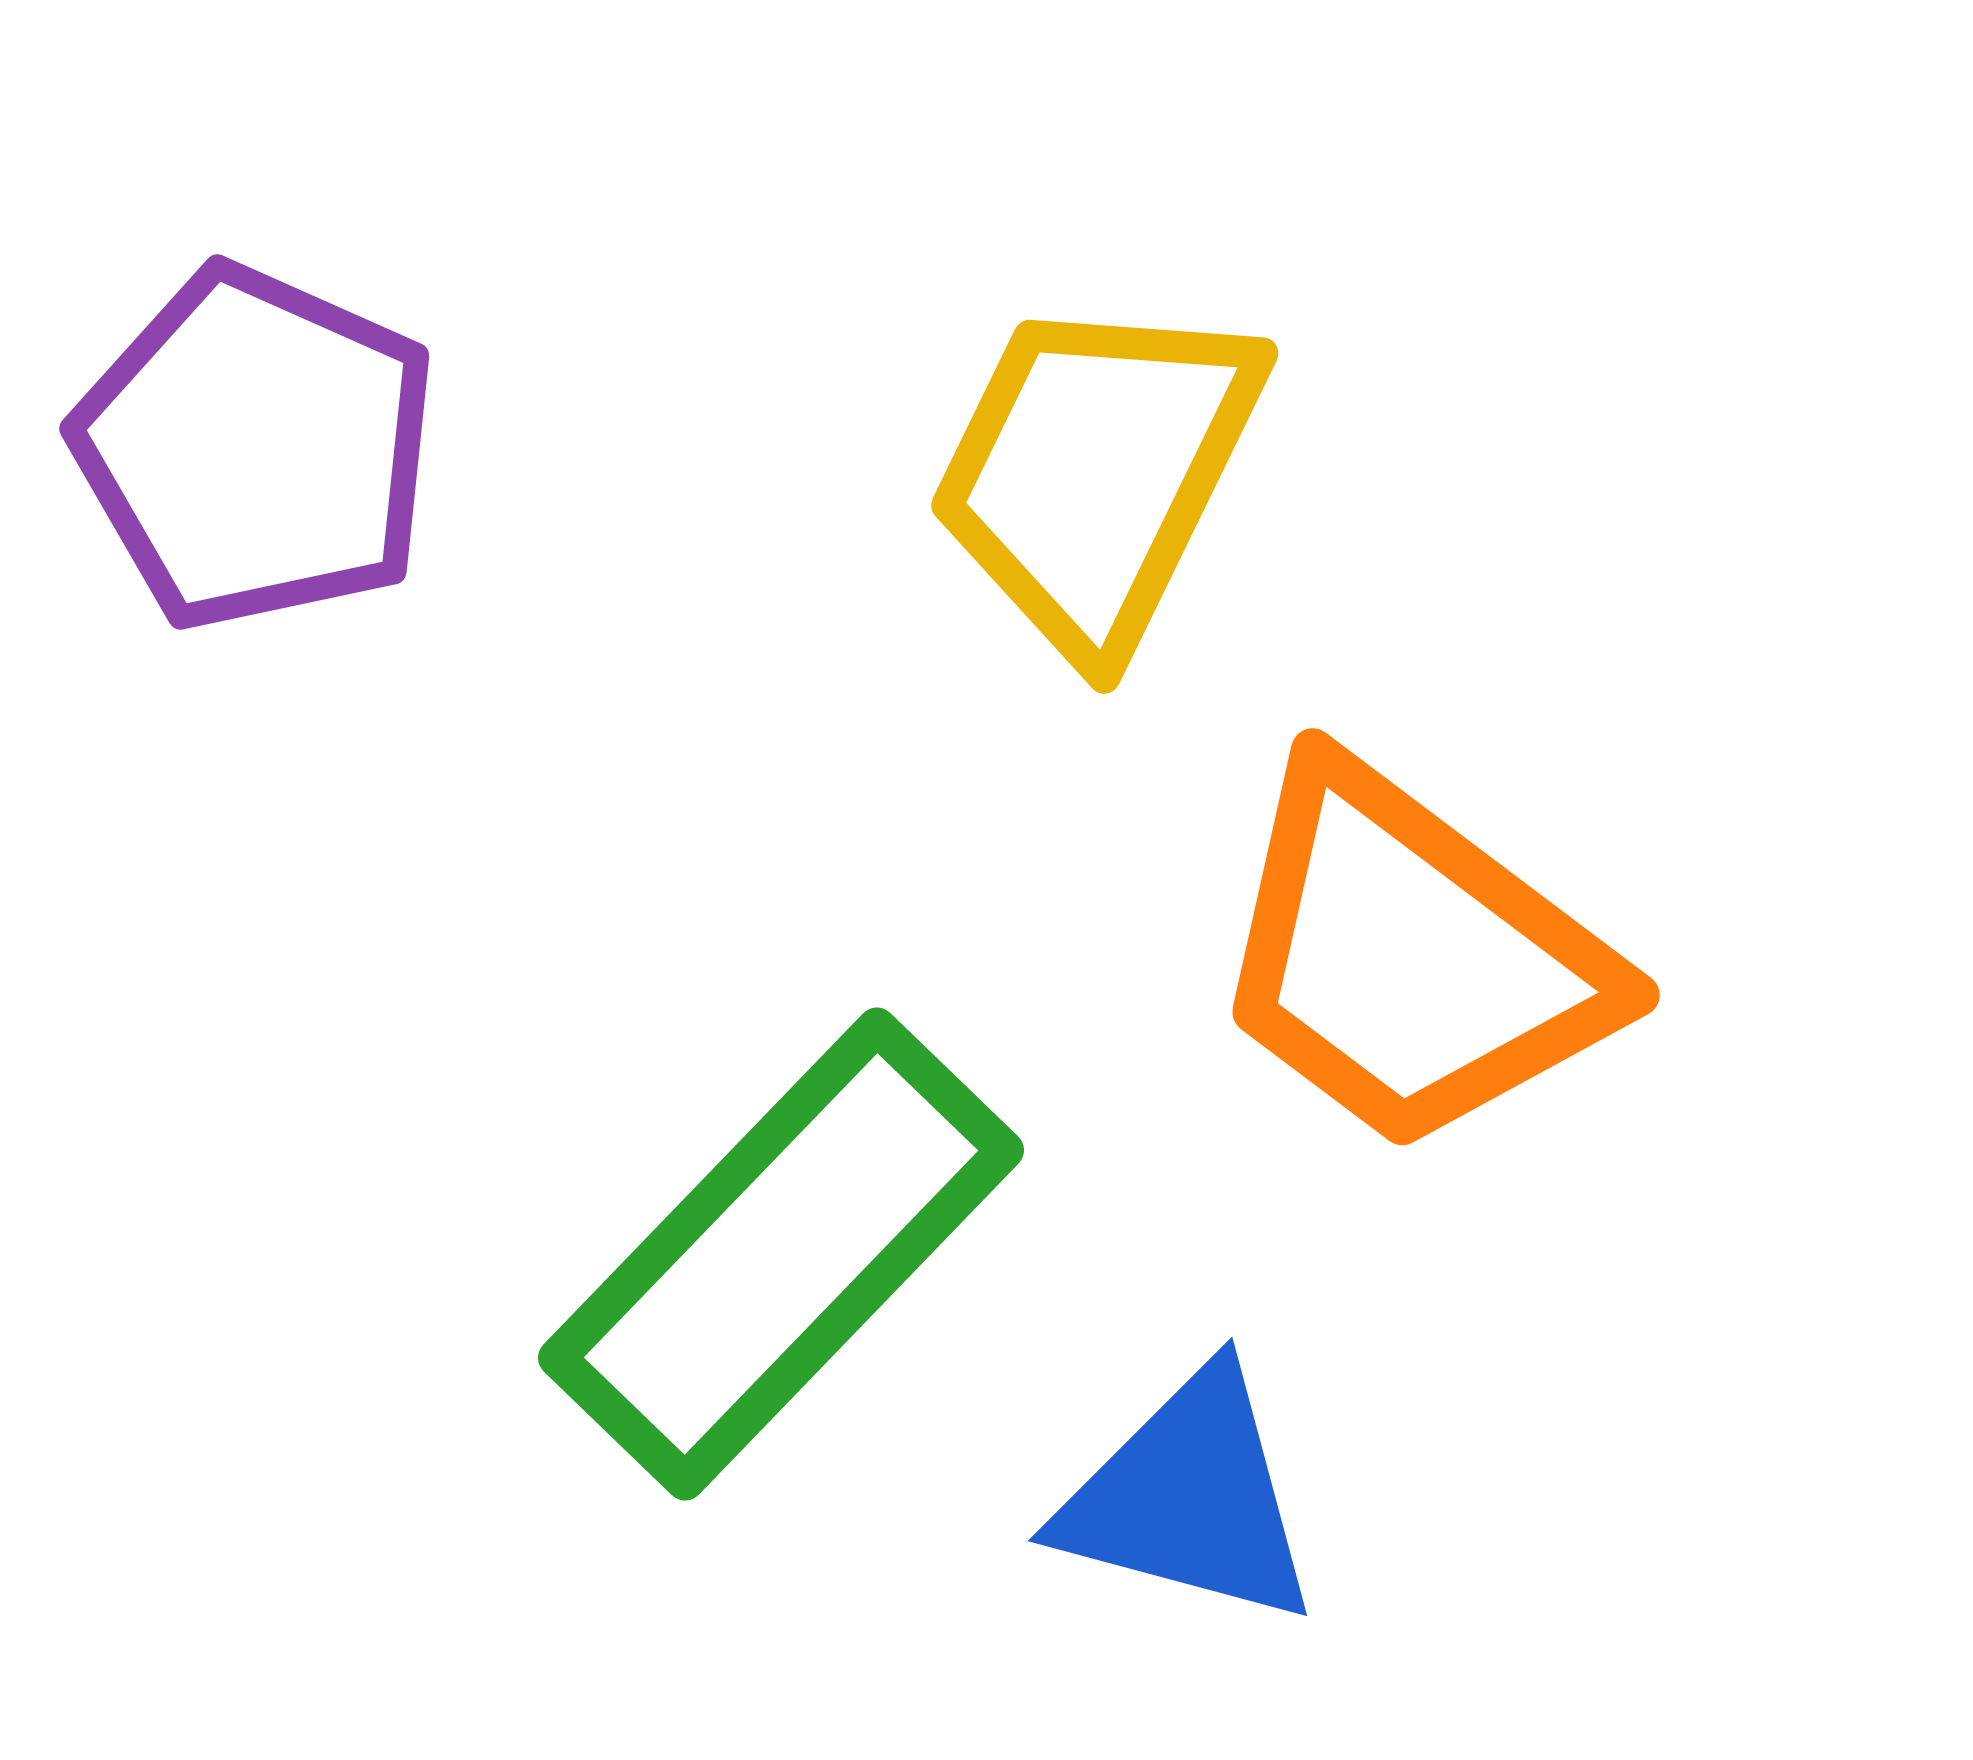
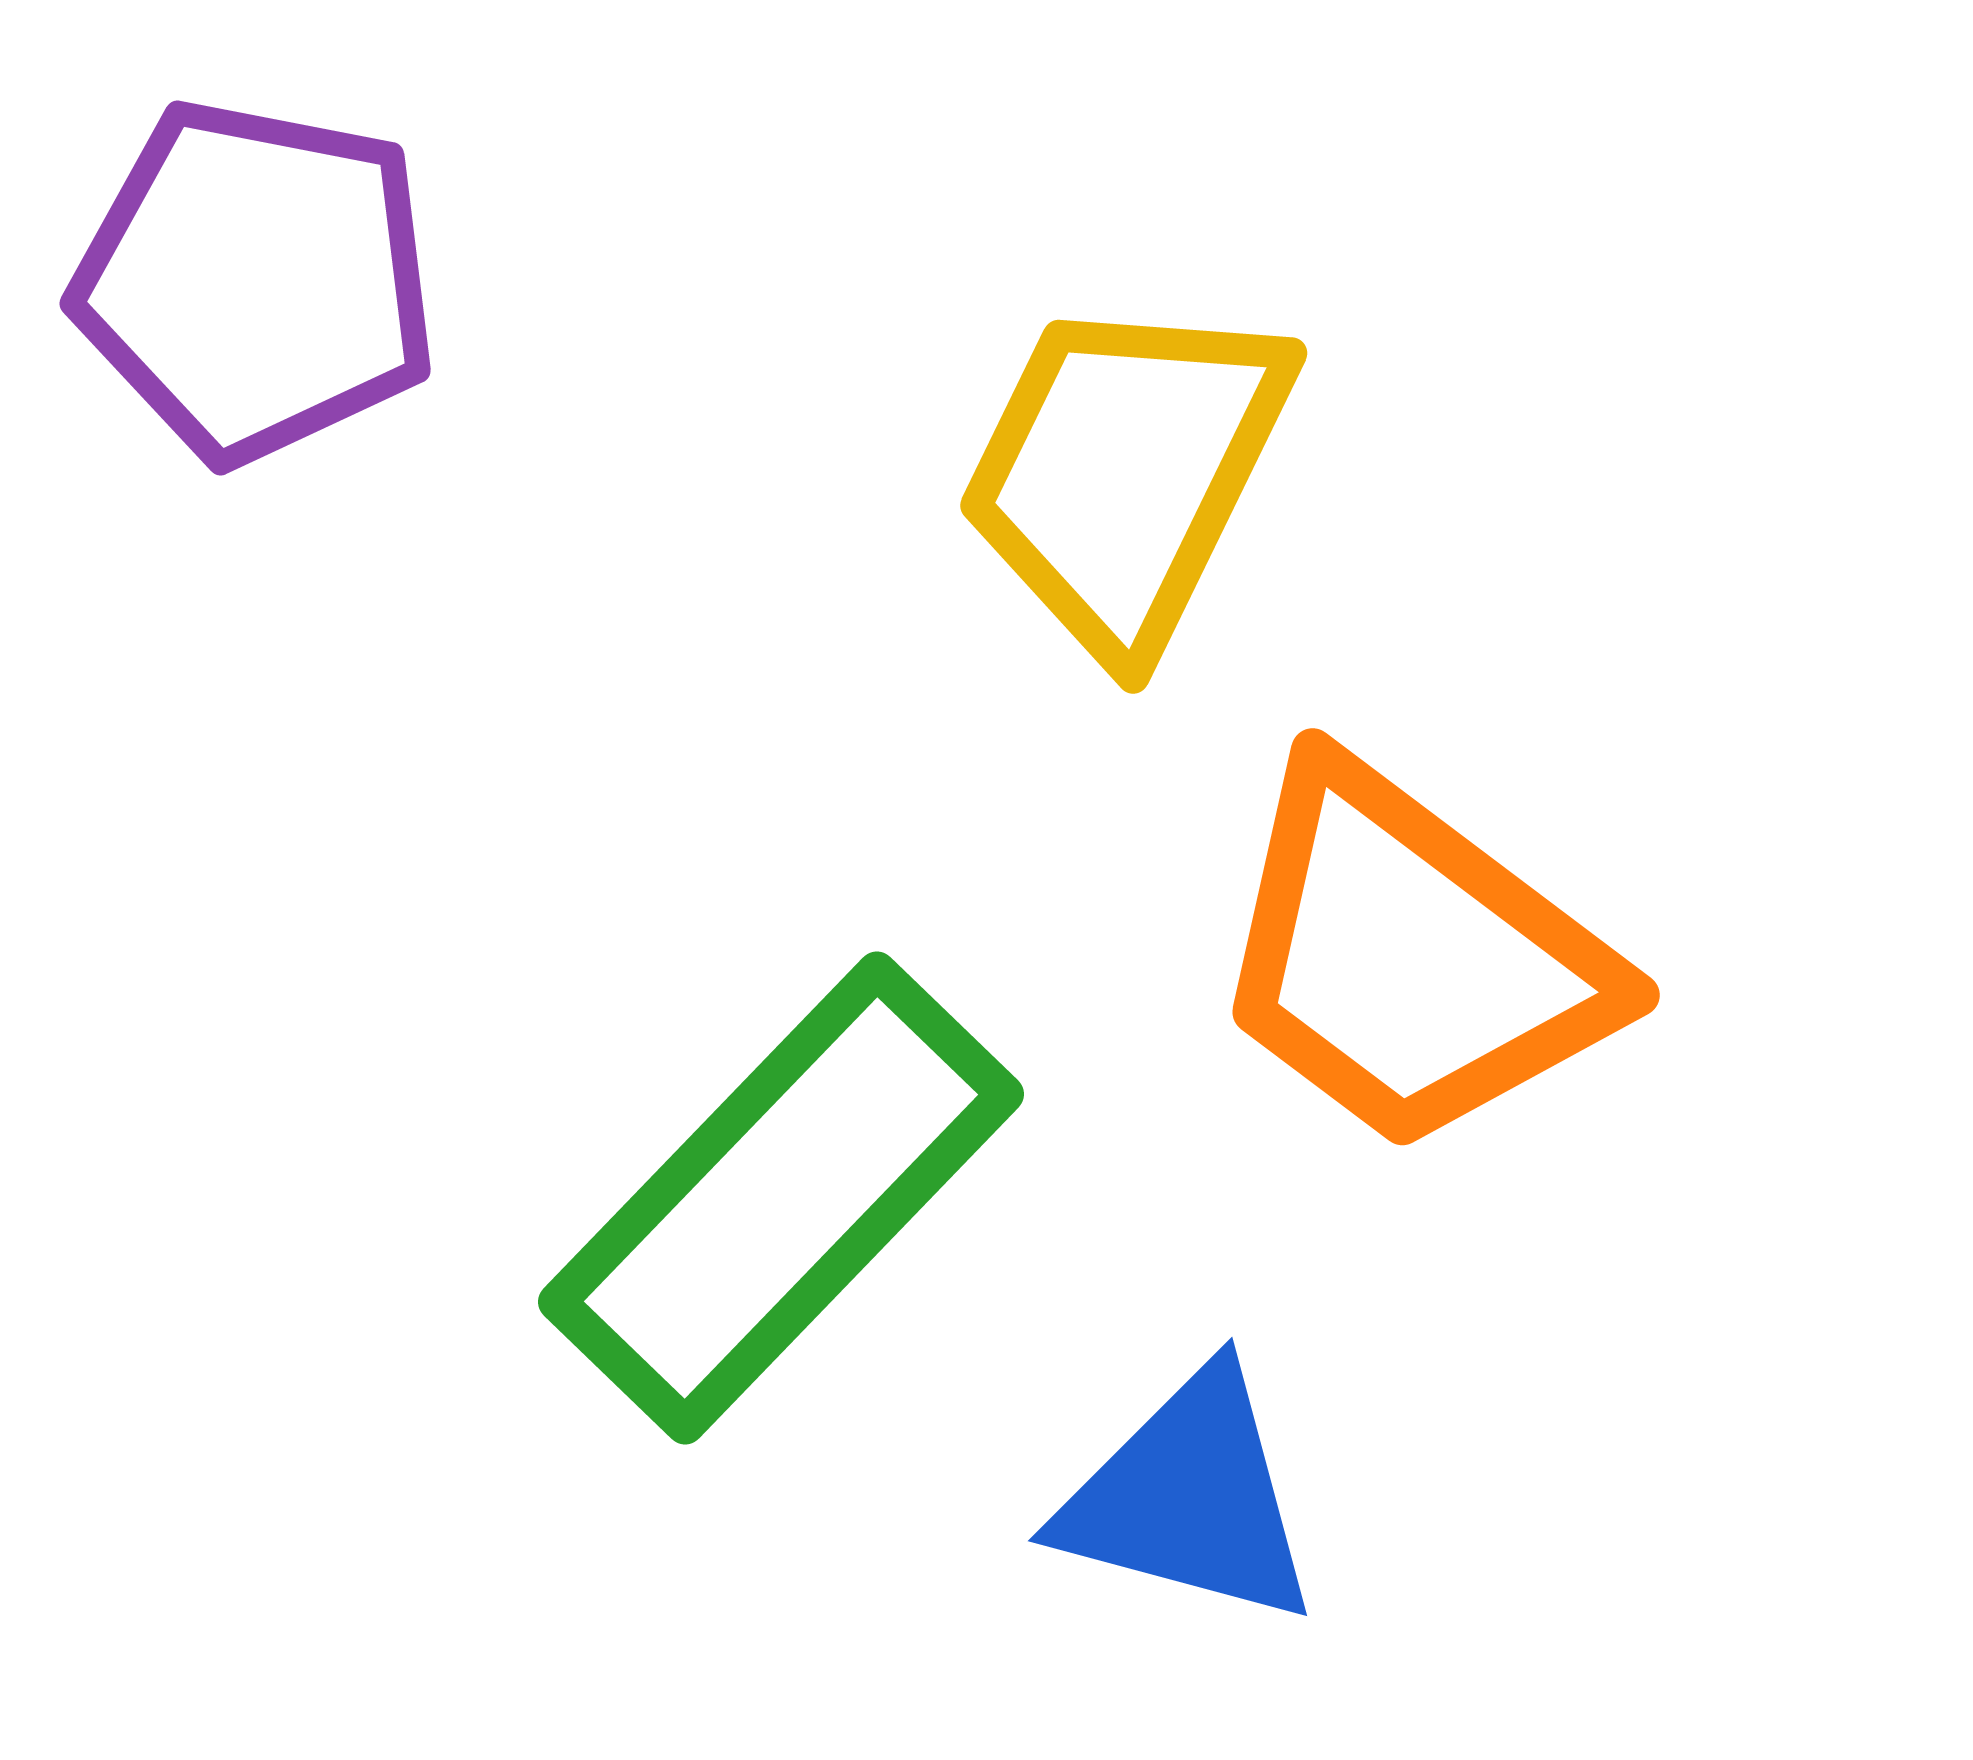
purple pentagon: moved 167 px up; rotated 13 degrees counterclockwise
yellow trapezoid: moved 29 px right
green rectangle: moved 56 px up
